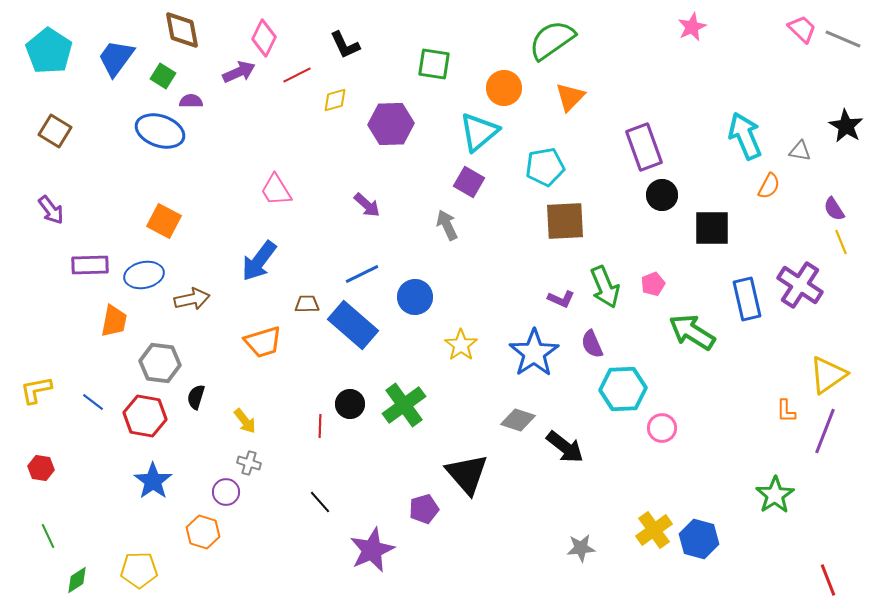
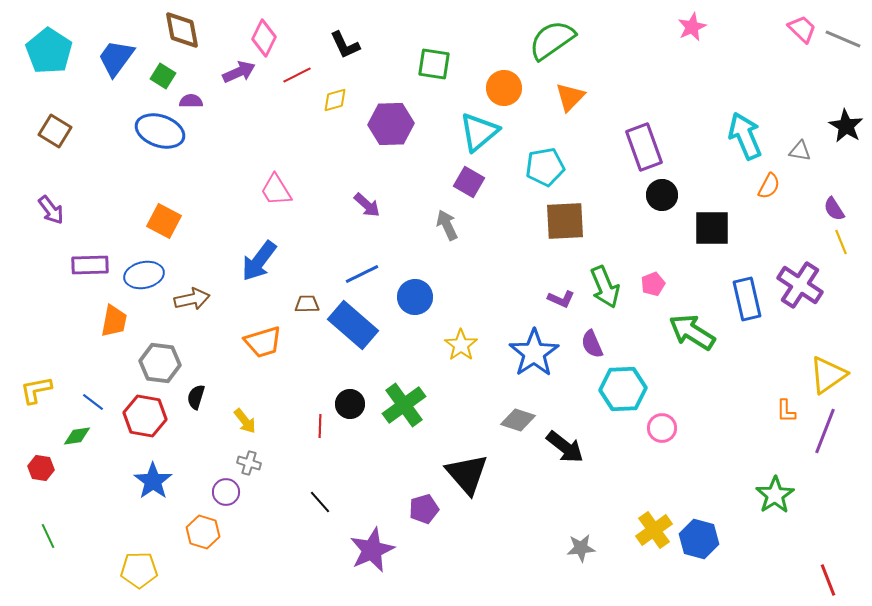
green diamond at (77, 580): moved 144 px up; rotated 24 degrees clockwise
